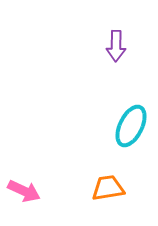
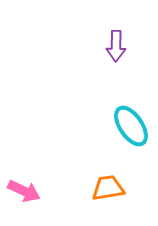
cyan ellipse: rotated 60 degrees counterclockwise
